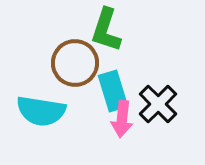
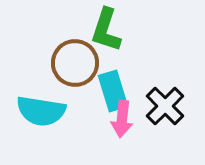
black cross: moved 7 px right, 2 px down
